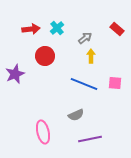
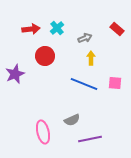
gray arrow: rotated 16 degrees clockwise
yellow arrow: moved 2 px down
gray semicircle: moved 4 px left, 5 px down
